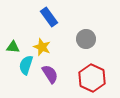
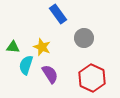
blue rectangle: moved 9 px right, 3 px up
gray circle: moved 2 px left, 1 px up
